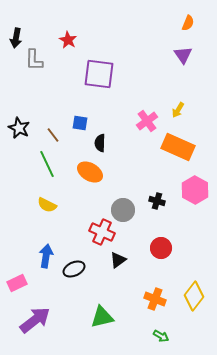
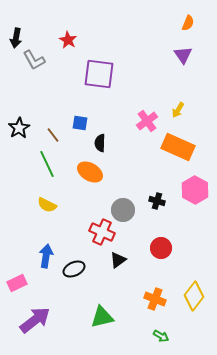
gray L-shape: rotated 30 degrees counterclockwise
black star: rotated 15 degrees clockwise
